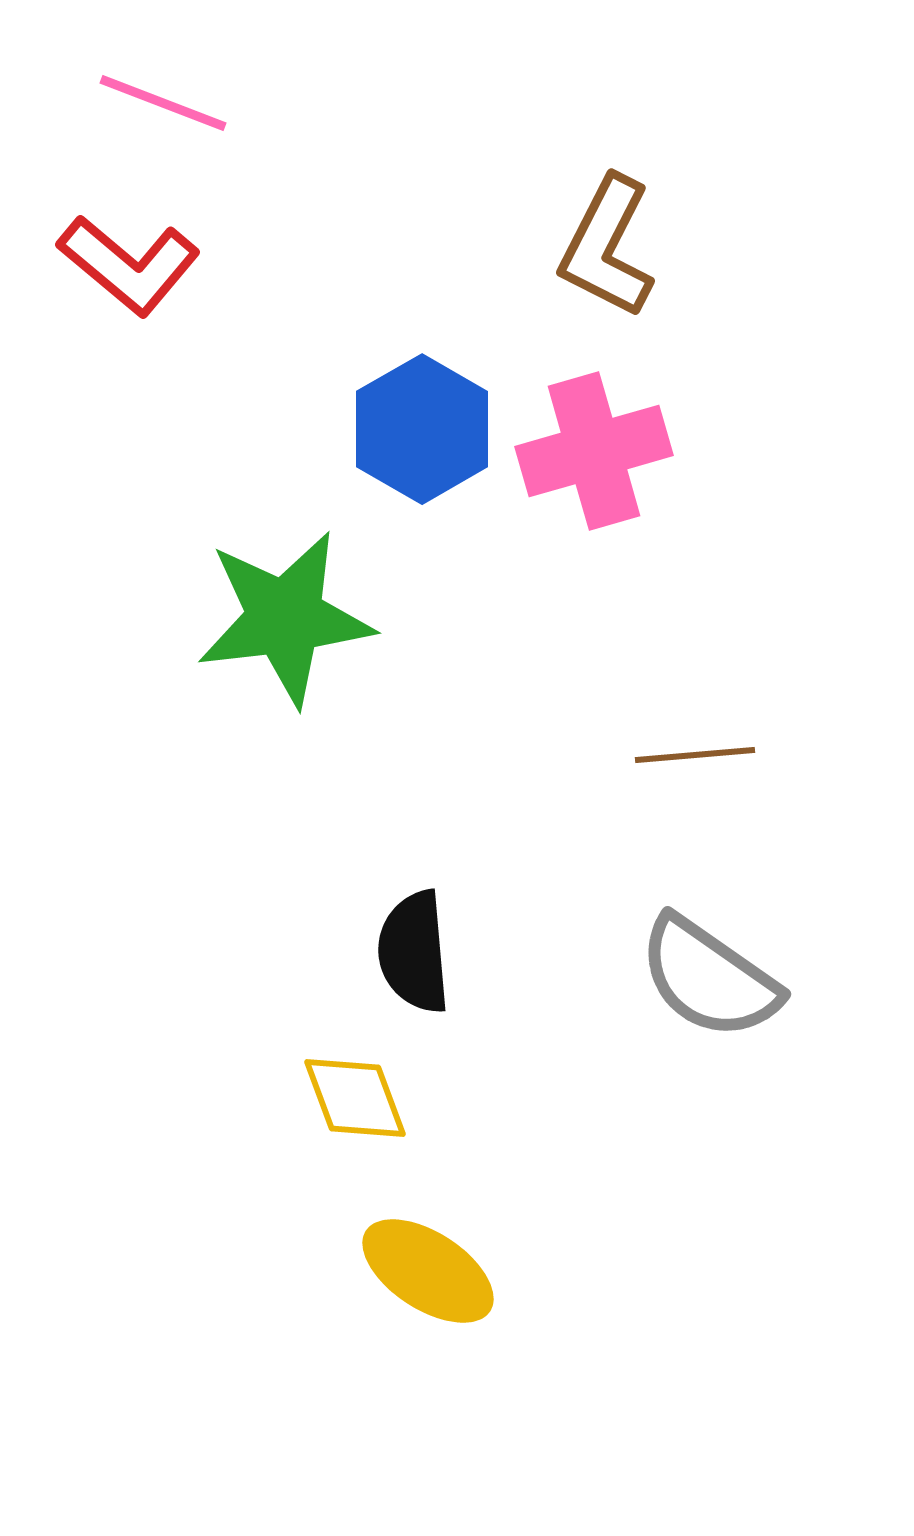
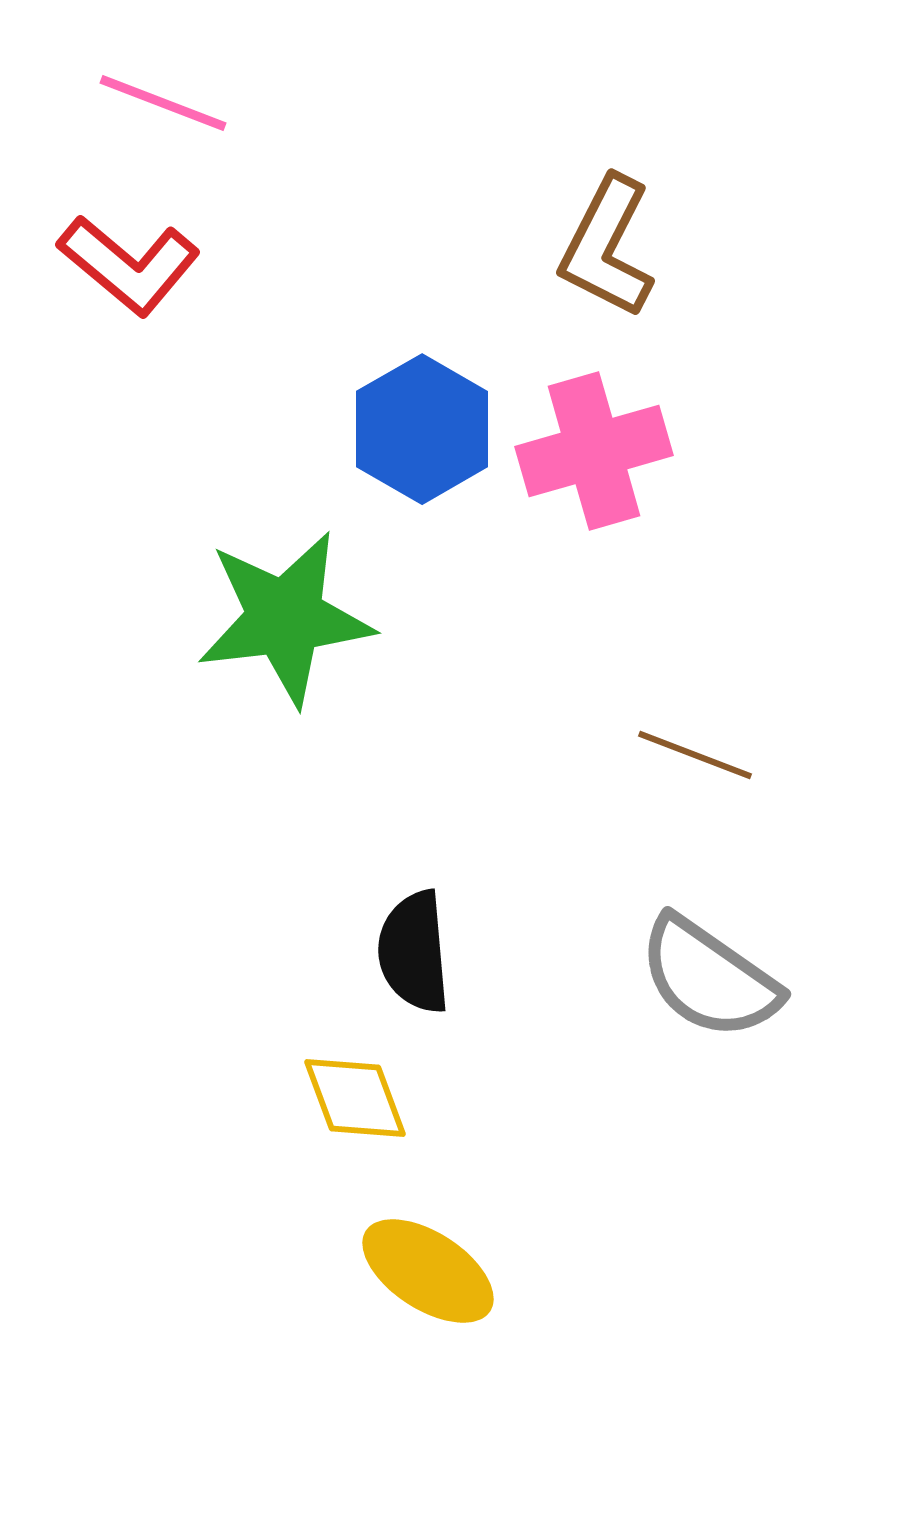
brown line: rotated 26 degrees clockwise
